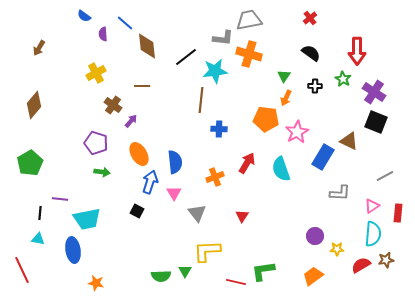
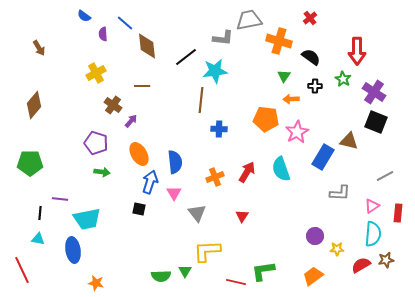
brown arrow at (39, 48): rotated 63 degrees counterclockwise
black semicircle at (311, 53): moved 4 px down
orange cross at (249, 54): moved 30 px right, 13 px up
orange arrow at (286, 98): moved 5 px right, 1 px down; rotated 63 degrees clockwise
brown triangle at (349, 141): rotated 12 degrees counterclockwise
green pentagon at (30, 163): rotated 30 degrees clockwise
red arrow at (247, 163): moved 9 px down
black square at (137, 211): moved 2 px right, 2 px up; rotated 16 degrees counterclockwise
